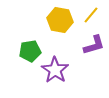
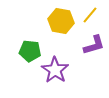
yellow line: moved 1 px left
yellow hexagon: moved 1 px right, 1 px down
green pentagon: rotated 15 degrees clockwise
